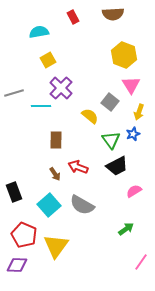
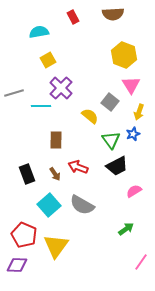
black rectangle: moved 13 px right, 18 px up
